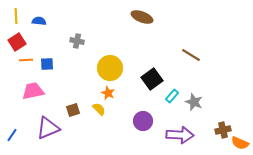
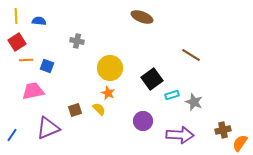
blue square: moved 2 px down; rotated 24 degrees clockwise
cyan rectangle: moved 1 px up; rotated 32 degrees clockwise
brown square: moved 2 px right
orange semicircle: rotated 102 degrees clockwise
